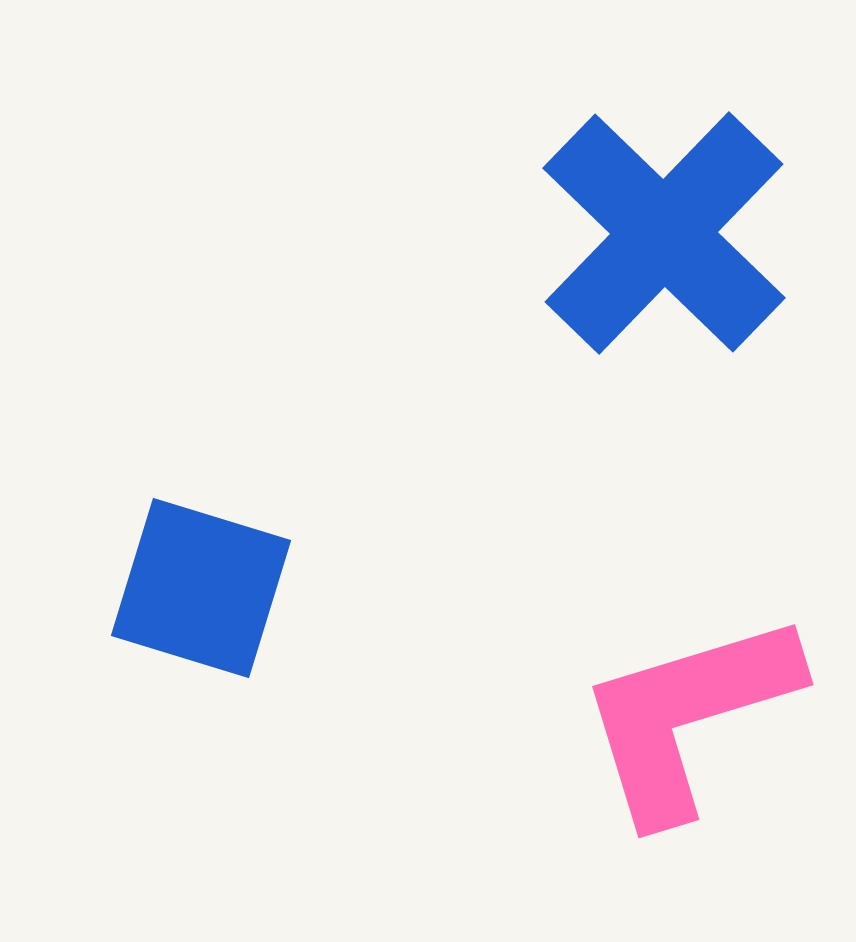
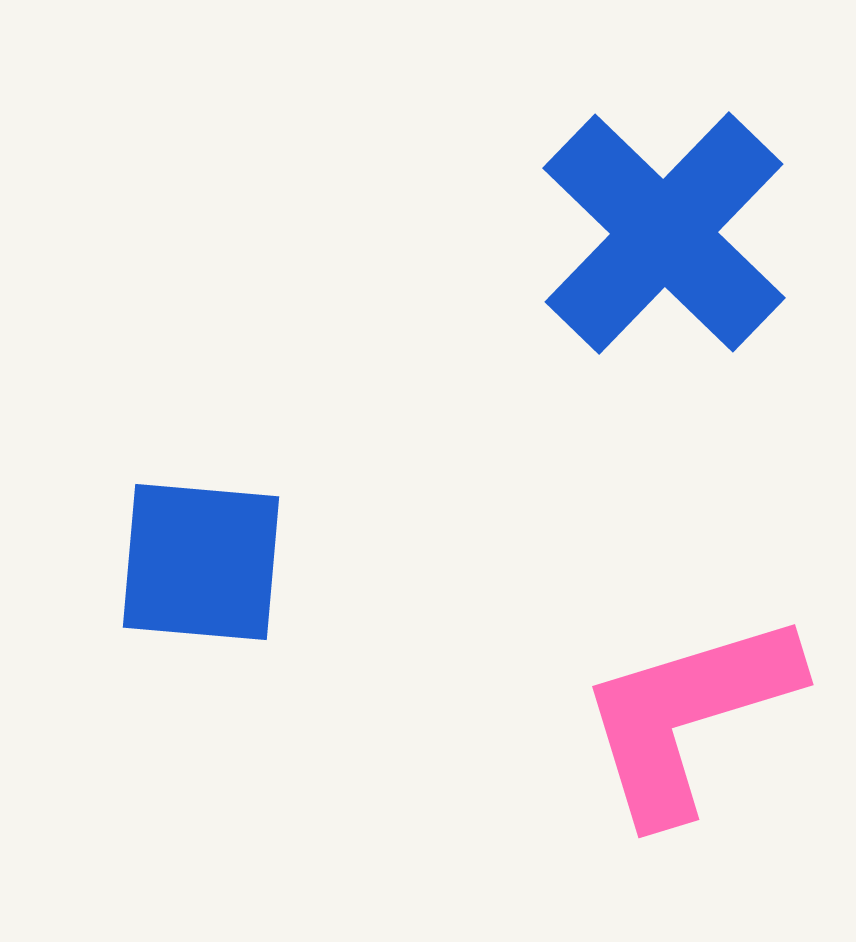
blue square: moved 26 px up; rotated 12 degrees counterclockwise
